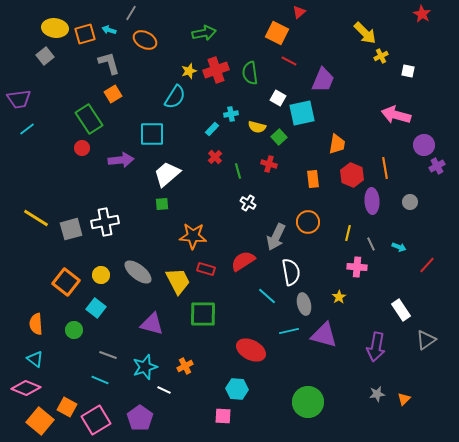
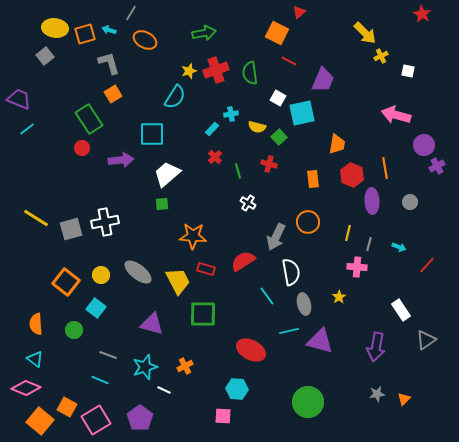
purple trapezoid at (19, 99): rotated 150 degrees counterclockwise
gray line at (371, 244): moved 2 px left; rotated 40 degrees clockwise
cyan line at (267, 296): rotated 12 degrees clockwise
purple triangle at (324, 335): moved 4 px left, 6 px down
